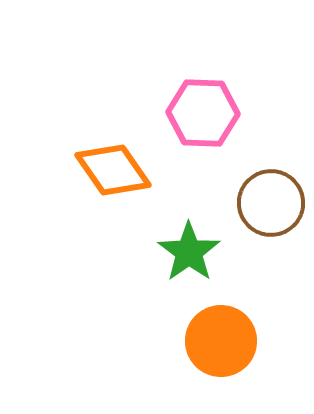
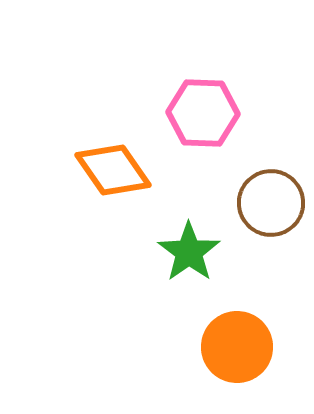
orange circle: moved 16 px right, 6 px down
